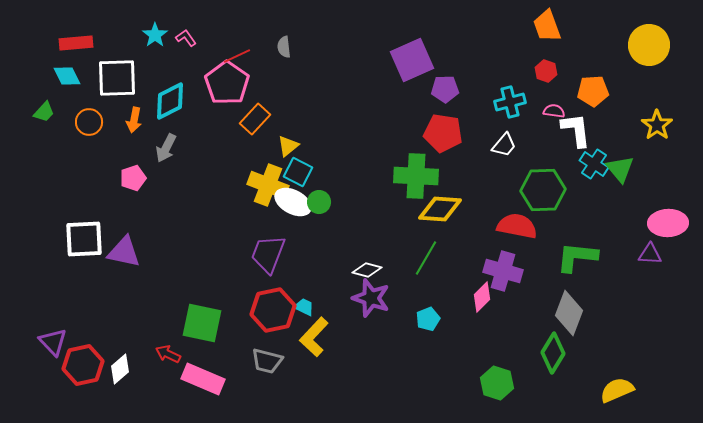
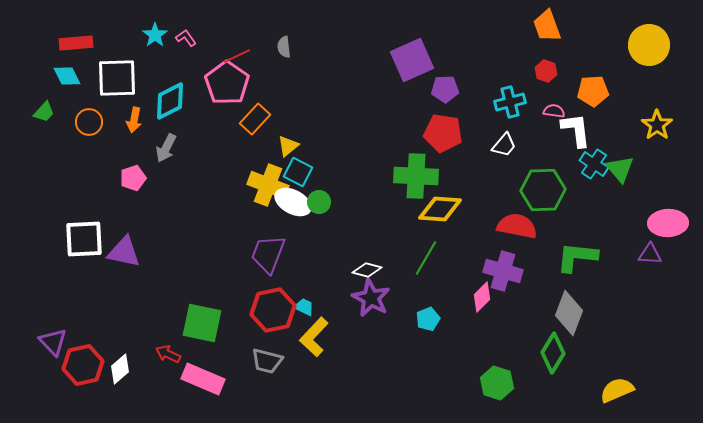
purple star at (371, 298): rotated 9 degrees clockwise
